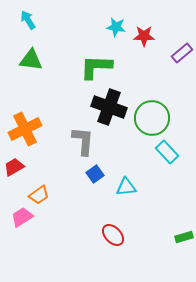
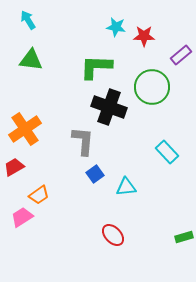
purple rectangle: moved 1 px left, 2 px down
green circle: moved 31 px up
orange cross: rotated 8 degrees counterclockwise
